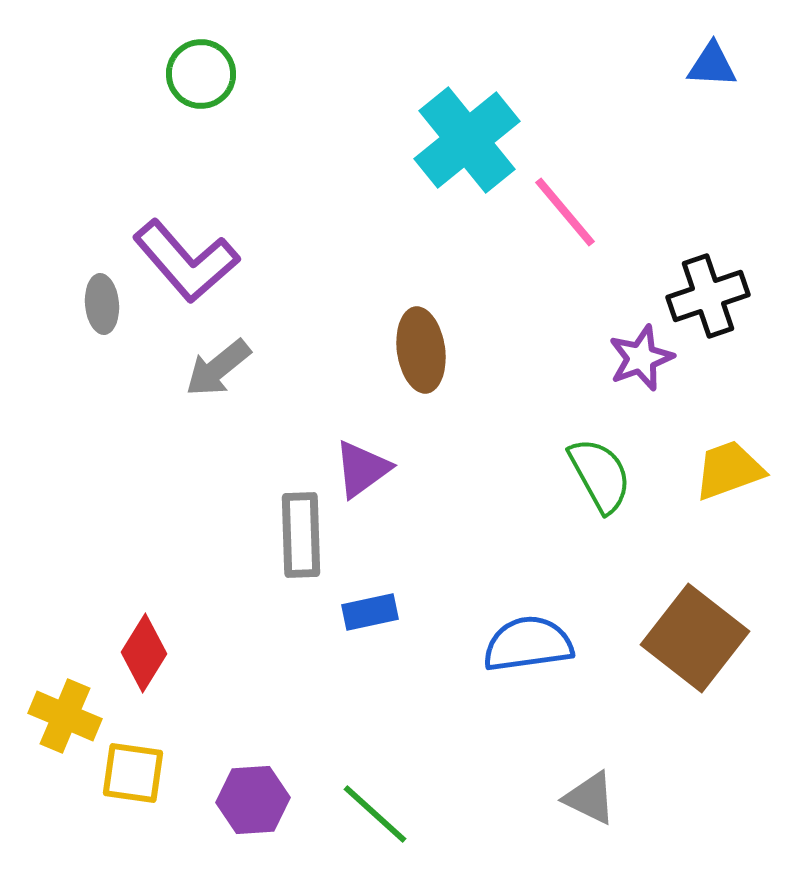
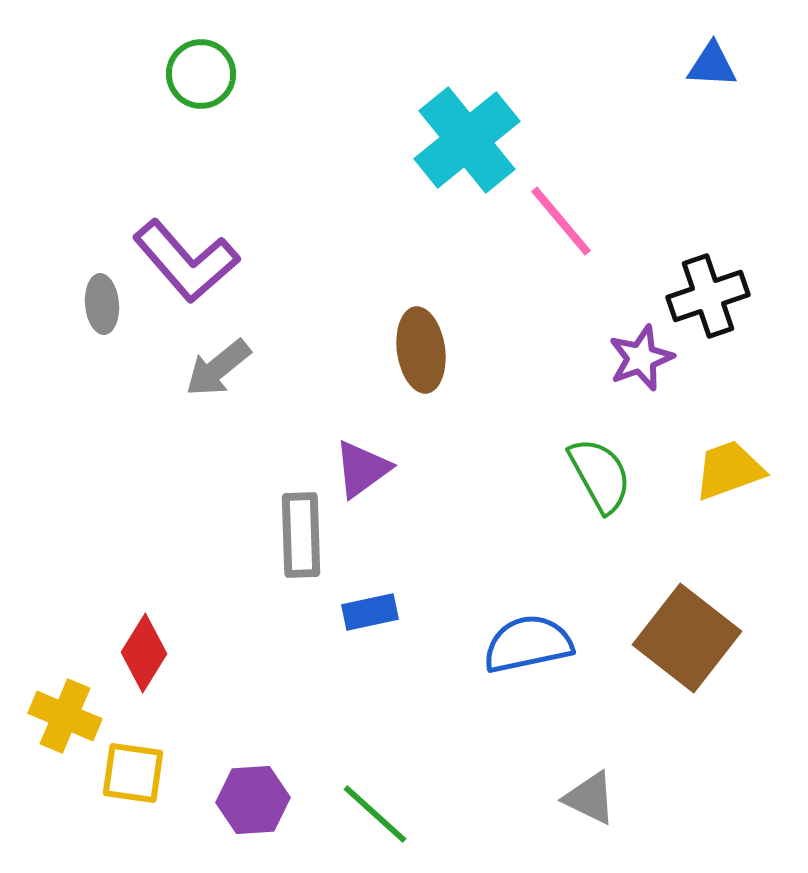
pink line: moved 4 px left, 9 px down
brown square: moved 8 px left
blue semicircle: rotated 4 degrees counterclockwise
